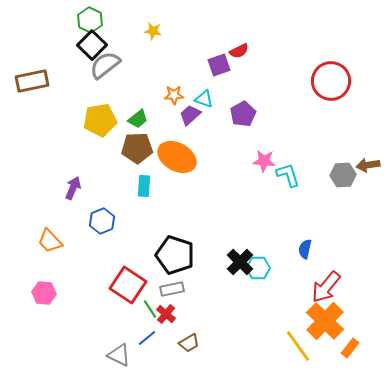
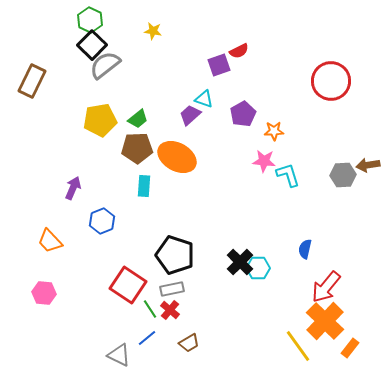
brown rectangle: rotated 52 degrees counterclockwise
orange star: moved 100 px right, 36 px down
red cross: moved 4 px right, 4 px up
